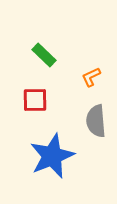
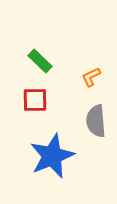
green rectangle: moved 4 px left, 6 px down
